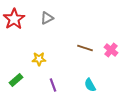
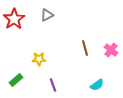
gray triangle: moved 3 px up
brown line: rotated 56 degrees clockwise
cyan semicircle: moved 7 px right; rotated 96 degrees counterclockwise
